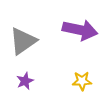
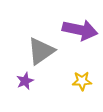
gray triangle: moved 18 px right, 10 px down
